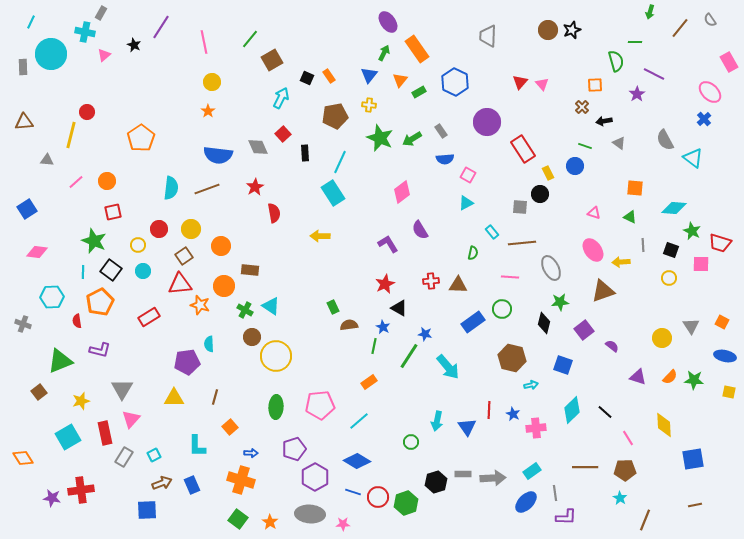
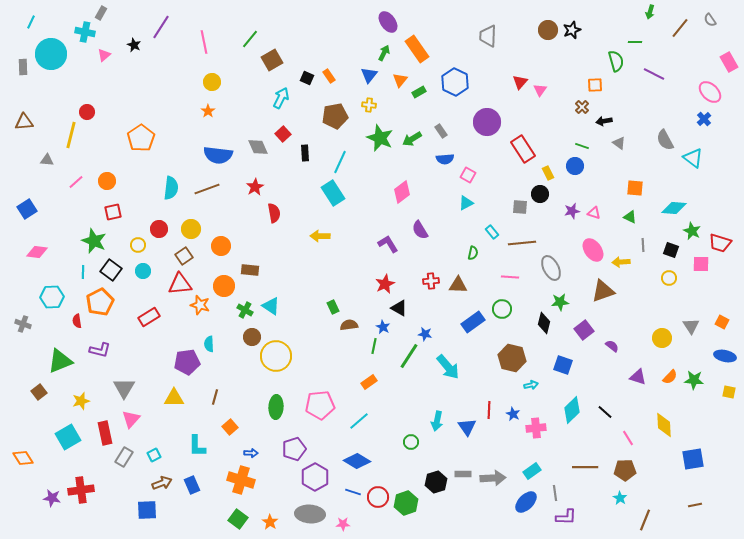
pink triangle at (542, 84): moved 2 px left, 6 px down; rotated 16 degrees clockwise
purple star at (637, 94): moved 65 px left, 117 px down; rotated 21 degrees clockwise
green line at (585, 146): moved 3 px left
gray triangle at (122, 389): moved 2 px right, 1 px up
